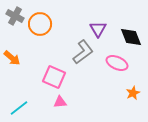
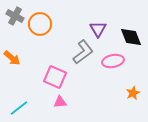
pink ellipse: moved 4 px left, 2 px up; rotated 35 degrees counterclockwise
pink square: moved 1 px right
